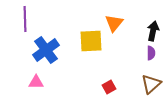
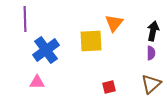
pink triangle: moved 1 px right
red square: rotated 16 degrees clockwise
